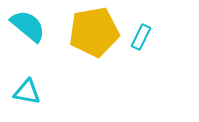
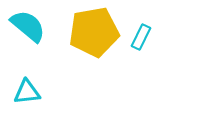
cyan triangle: rotated 16 degrees counterclockwise
